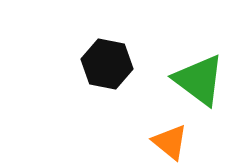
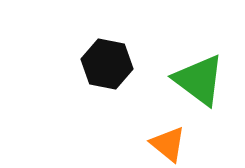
orange triangle: moved 2 px left, 2 px down
